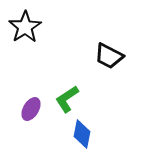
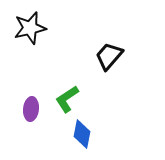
black star: moved 5 px right, 1 px down; rotated 20 degrees clockwise
black trapezoid: rotated 104 degrees clockwise
purple ellipse: rotated 25 degrees counterclockwise
